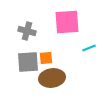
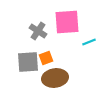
gray cross: moved 11 px right; rotated 18 degrees clockwise
cyan line: moved 6 px up
orange square: rotated 16 degrees counterclockwise
brown ellipse: moved 3 px right
